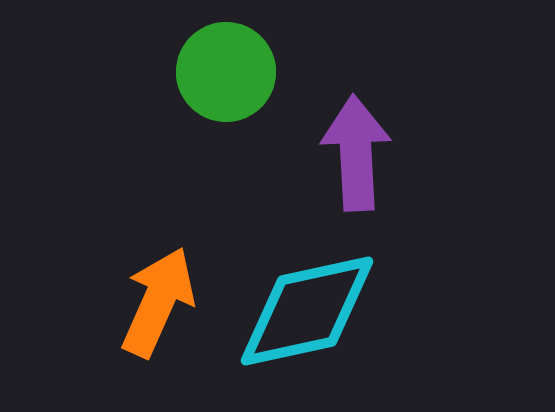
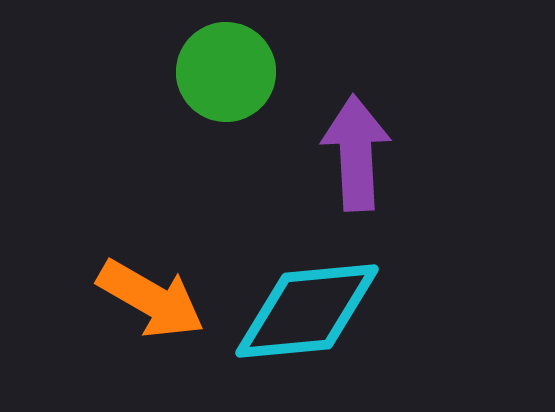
orange arrow: moved 7 px left, 3 px up; rotated 96 degrees clockwise
cyan diamond: rotated 7 degrees clockwise
